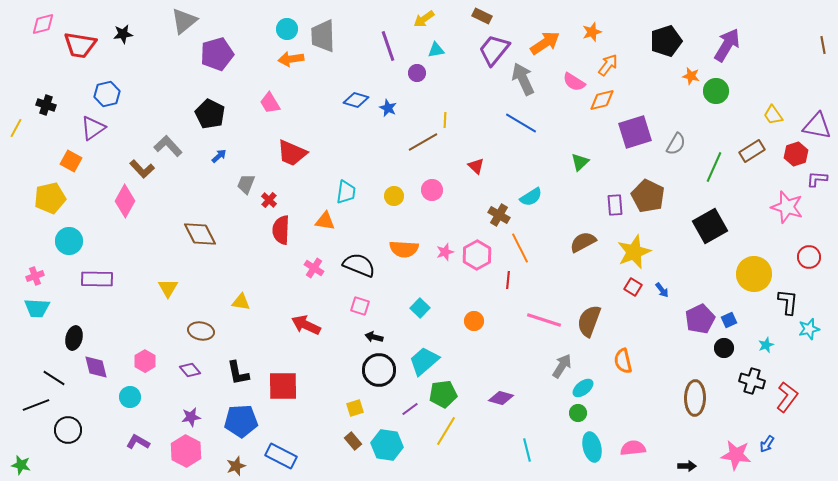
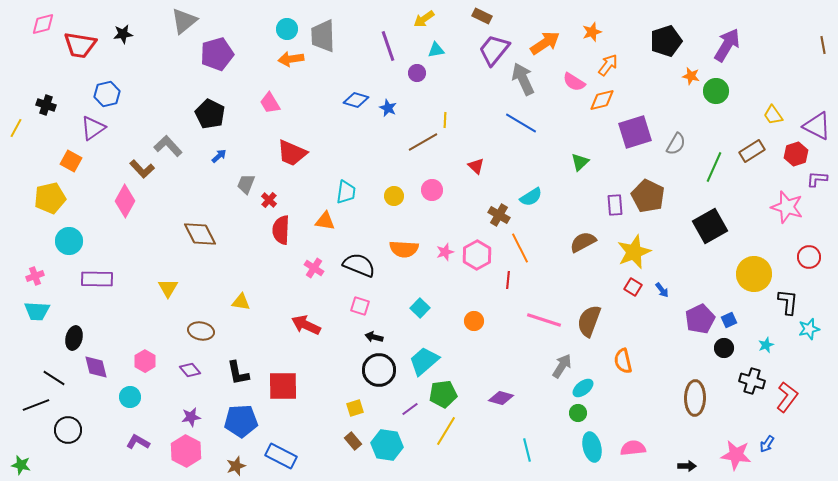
purple triangle at (817, 126): rotated 16 degrees clockwise
cyan trapezoid at (37, 308): moved 3 px down
